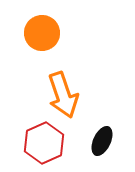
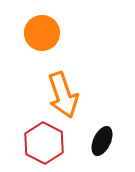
red hexagon: rotated 9 degrees counterclockwise
